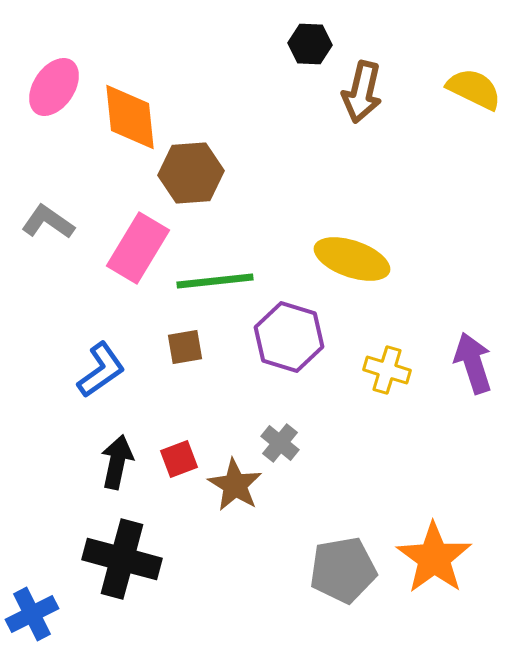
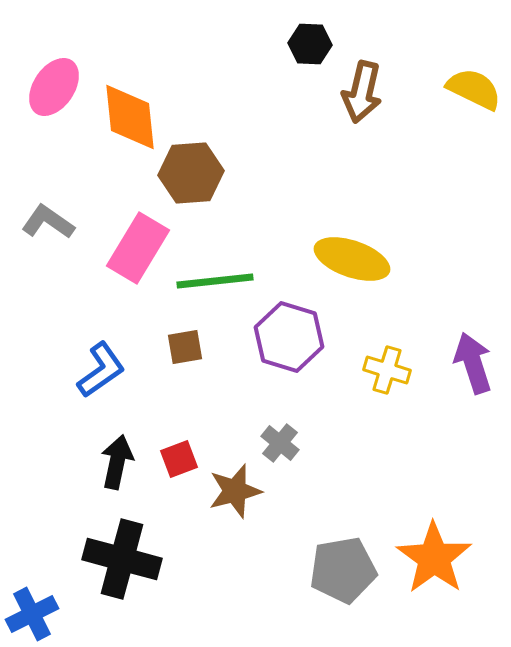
brown star: moved 6 px down; rotated 26 degrees clockwise
